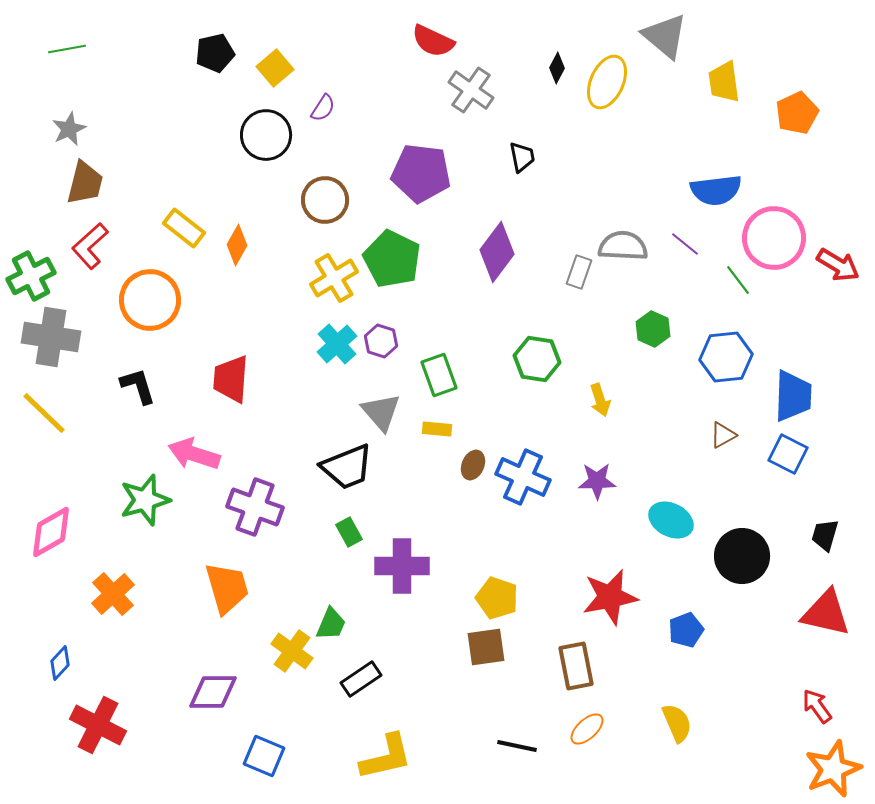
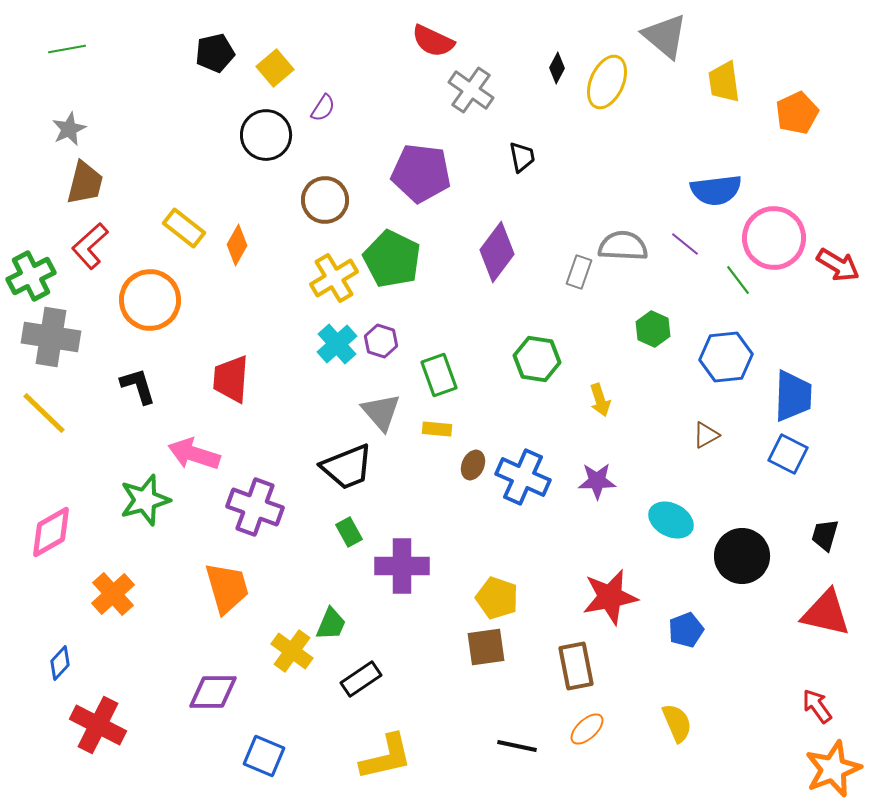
brown triangle at (723, 435): moved 17 px left
